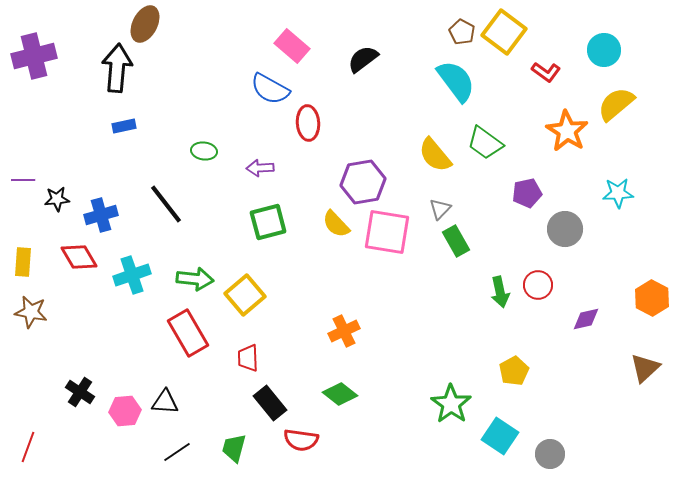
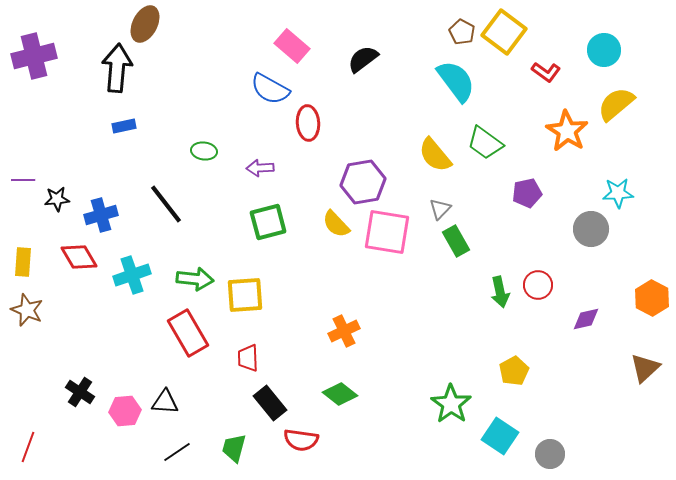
gray circle at (565, 229): moved 26 px right
yellow square at (245, 295): rotated 36 degrees clockwise
brown star at (31, 312): moved 4 px left, 2 px up; rotated 12 degrees clockwise
